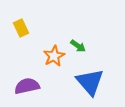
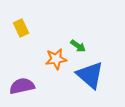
orange star: moved 2 px right, 3 px down; rotated 20 degrees clockwise
blue triangle: moved 7 px up; rotated 8 degrees counterclockwise
purple semicircle: moved 5 px left
